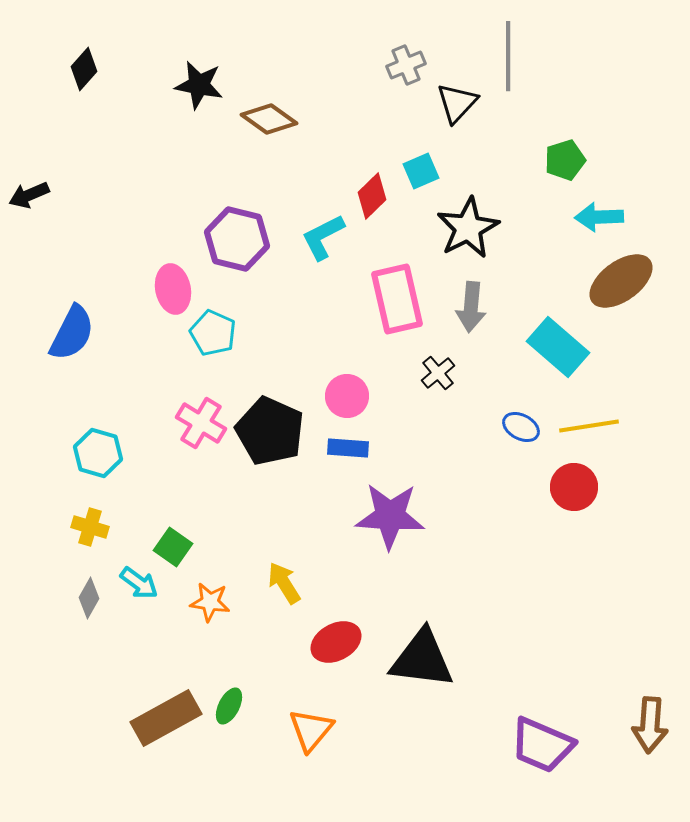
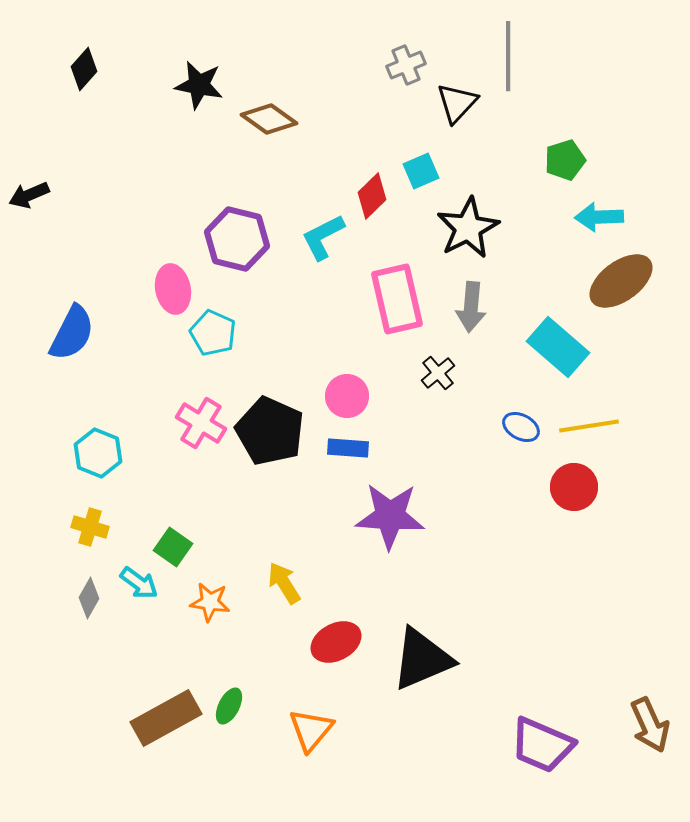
cyan hexagon at (98, 453): rotated 6 degrees clockwise
black triangle at (422, 659): rotated 30 degrees counterclockwise
brown arrow at (650, 725): rotated 28 degrees counterclockwise
